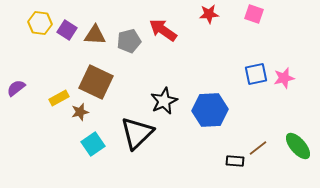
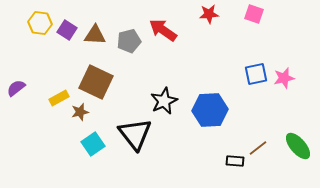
black triangle: moved 2 px left, 1 px down; rotated 24 degrees counterclockwise
